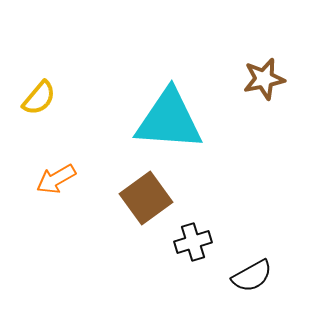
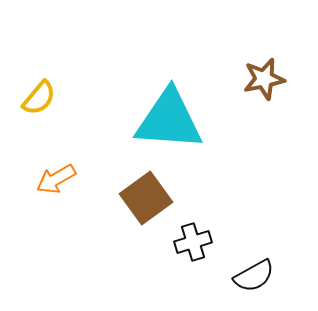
black semicircle: moved 2 px right
